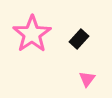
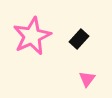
pink star: moved 2 px down; rotated 9 degrees clockwise
